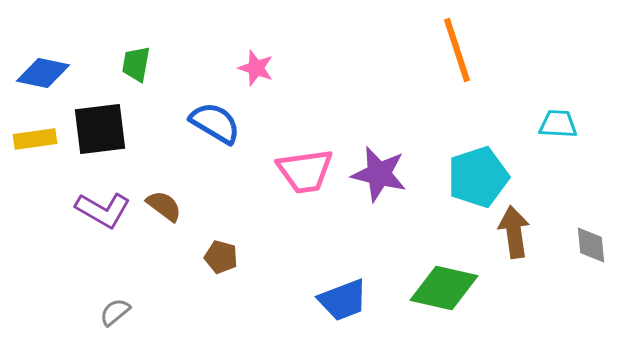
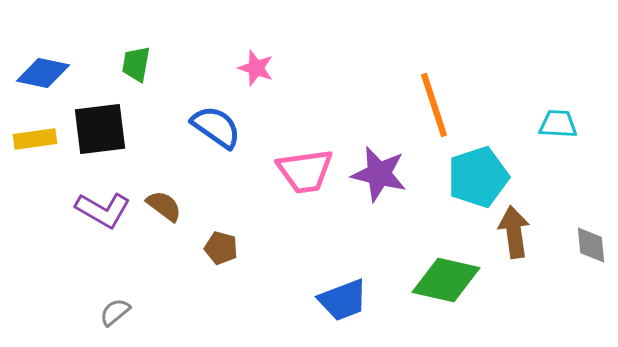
orange line: moved 23 px left, 55 px down
blue semicircle: moved 1 px right, 4 px down; rotated 4 degrees clockwise
brown pentagon: moved 9 px up
green diamond: moved 2 px right, 8 px up
